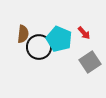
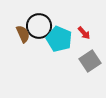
brown semicircle: rotated 30 degrees counterclockwise
black circle: moved 21 px up
gray square: moved 1 px up
